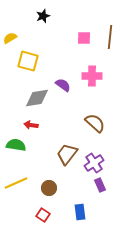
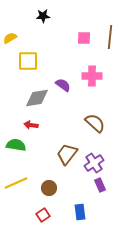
black star: rotated 16 degrees clockwise
yellow square: rotated 15 degrees counterclockwise
red square: rotated 24 degrees clockwise
